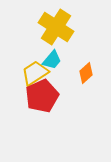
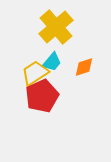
yellow cross: rotated 16 degrees clockwise
cyan trapezoid: moved 2 px down
orange diamond: moved 2 px left, 6 px up; rotated 25 degrees clockwise
